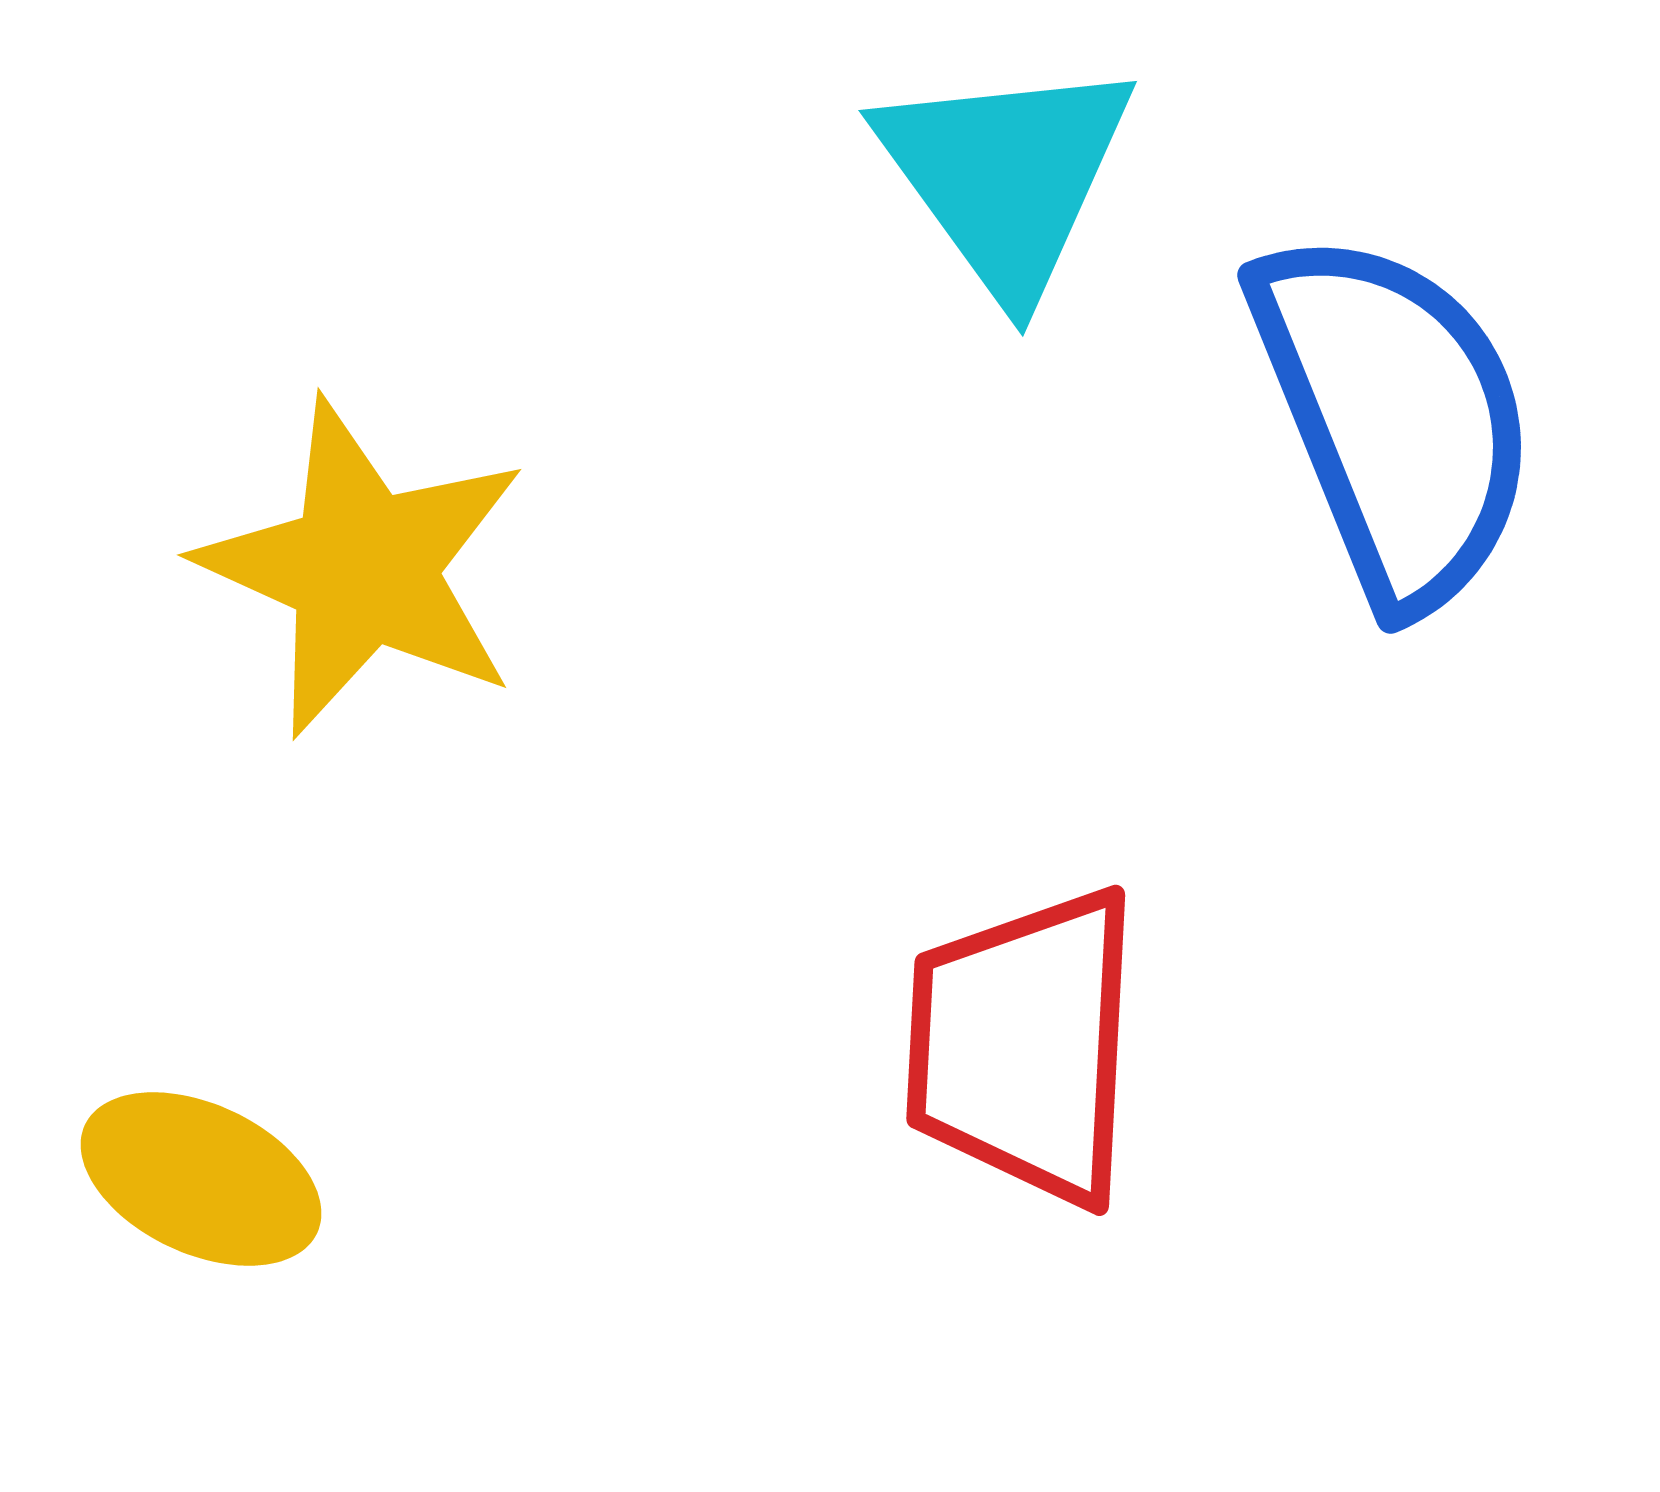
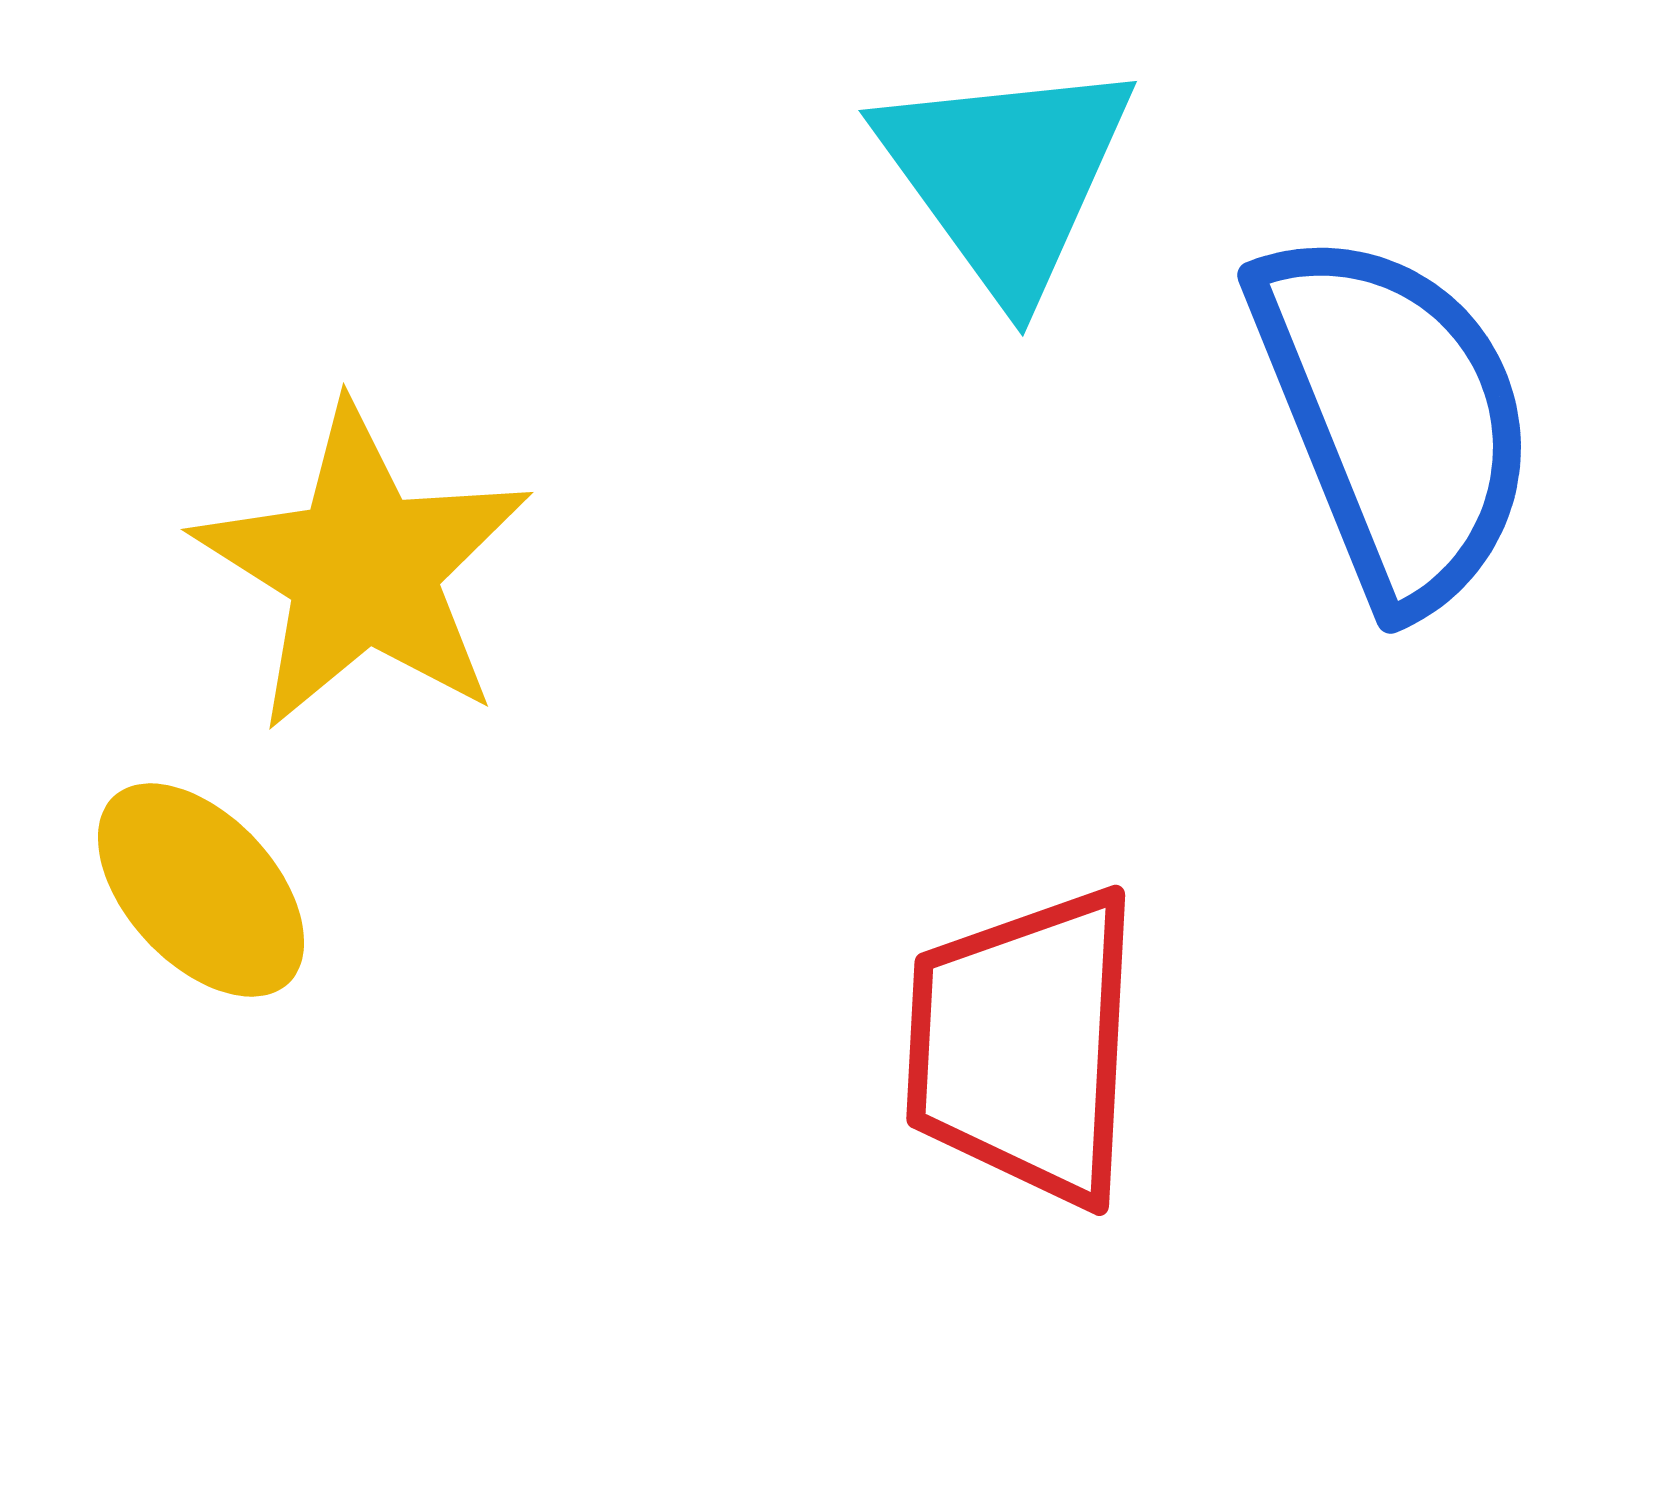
yellow star: rotated 8 degrees clockwise
yellow ellipse: moved 289 px up; rotated 22 degrees clockwise
